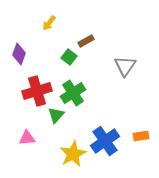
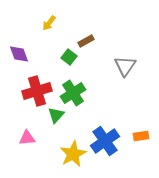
purple diamond: rotated 40 degrees counterclockwise
